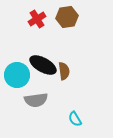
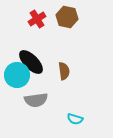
brown hexagon: rotated 20 degrees clockwise
black ellipse: moved 12 px left, 3 px up; rotated 16 degrees clockwise
cyan semicircle: rotated 42 degrees counterclockwise
